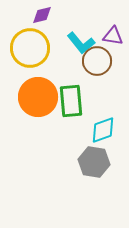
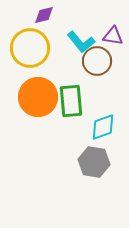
purple diamond: moved 2 px right
cyan L-shape: moved 1 px up
cyan diamond: moved 3 px up
